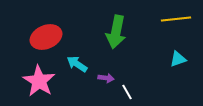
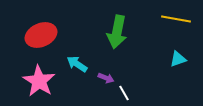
yellow line: rotated 16 degrees clockwise
green arrow: moved 1 px right
red ellipse: moved 5 px left, 2 px up
purple arrow: rotated 14 degrees clockwise
white line: moved 3 px left, 1 px down
